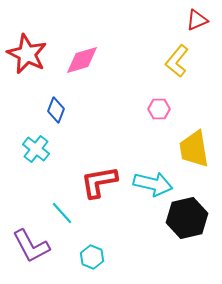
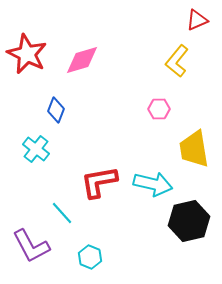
black hexagon: moved 2 px right, 3 px down
cyan hexagon: moved 2 px left
